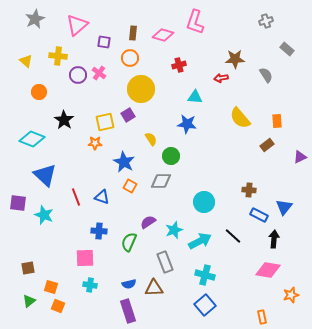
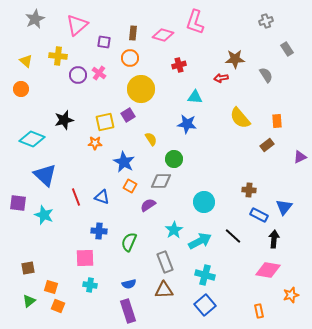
gray rectangle at (287, 49): rotated 16 degrees clockwise
orange circle at (39, 92): moved 18 px left, 3 px up
black star at (64, 120): rotated 24 degrees clockwise
green circle at (171, 156): moved 3 px right, 3 px down
purple semicircle at (148, 222): moved 17 px up
cyan star at (174, 230): rotated 12 degrees counterclockwise
brown triangle at (154, 288): moved 10 px right, 2 px down
orange rectangle at (262, 317): moved 3 px left, 6 px up
